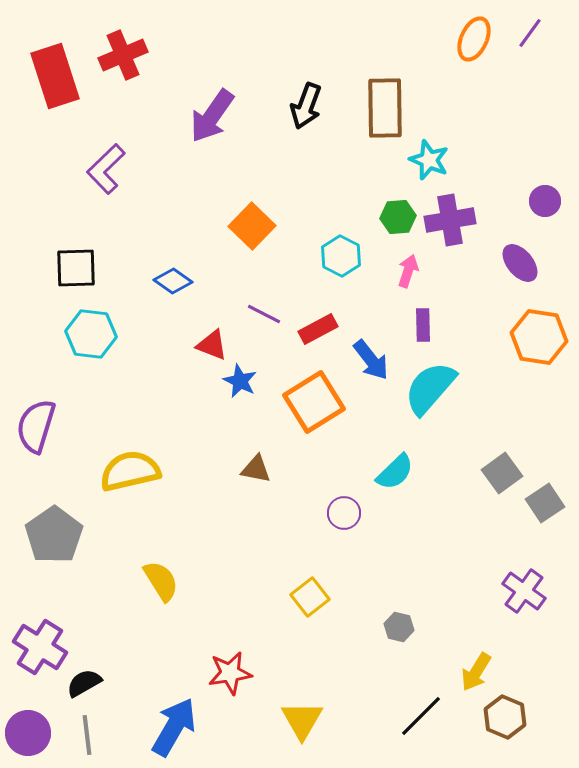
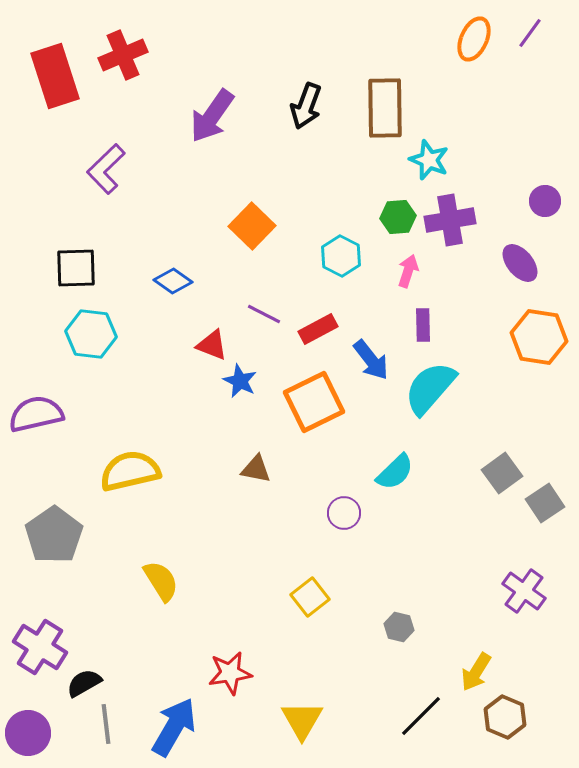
orange square at (314, 402): rotated 6 degrees clockwise
purple semicircle at (36, 426): moved 12 px up; rotated 60 degrees clockwise
gray line at (87, 735): moved 19 px right, 11 px up
